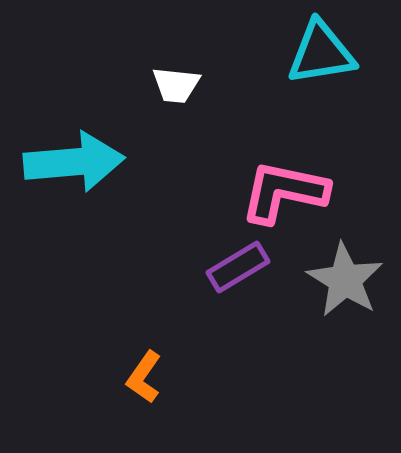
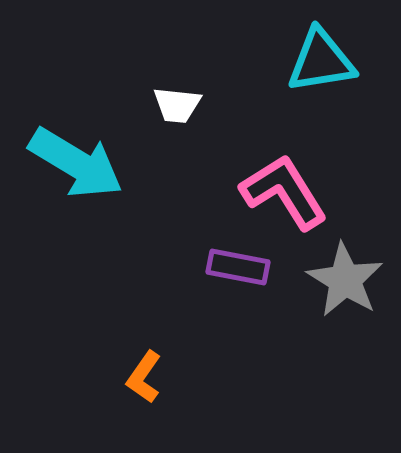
cyan triangle: moved 8 px down
white trapezoid: moved 1 px right, 20 px down
cyan arrow: moved 2 px right, 1 px down; rotated 36 degrees clockwise
pink L-shape: rotated 46 degrees clockwise
purple rectangle: rotated 42 degrees clockwise
